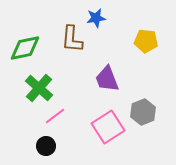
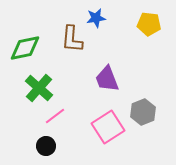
yellow pentagon: moved 3 px right, 17 px up
